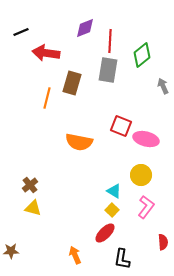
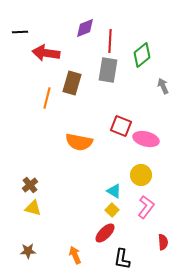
black line: moved 1 px left; rotated 21 degrees clockwise
brown star: moved 17 px right
